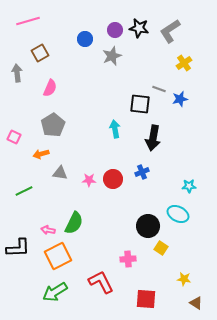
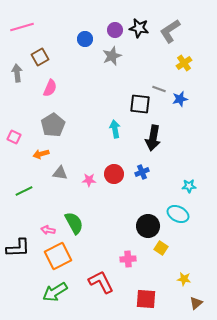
pink line: moved 6 px left, 6 px down
brown square: moved 4 px down
red circle: moved 1 px right, 5 px up
green semicircle: rotated 55 degrees counterclockwise
brown triangle: rotated 48 degrees clockwise
